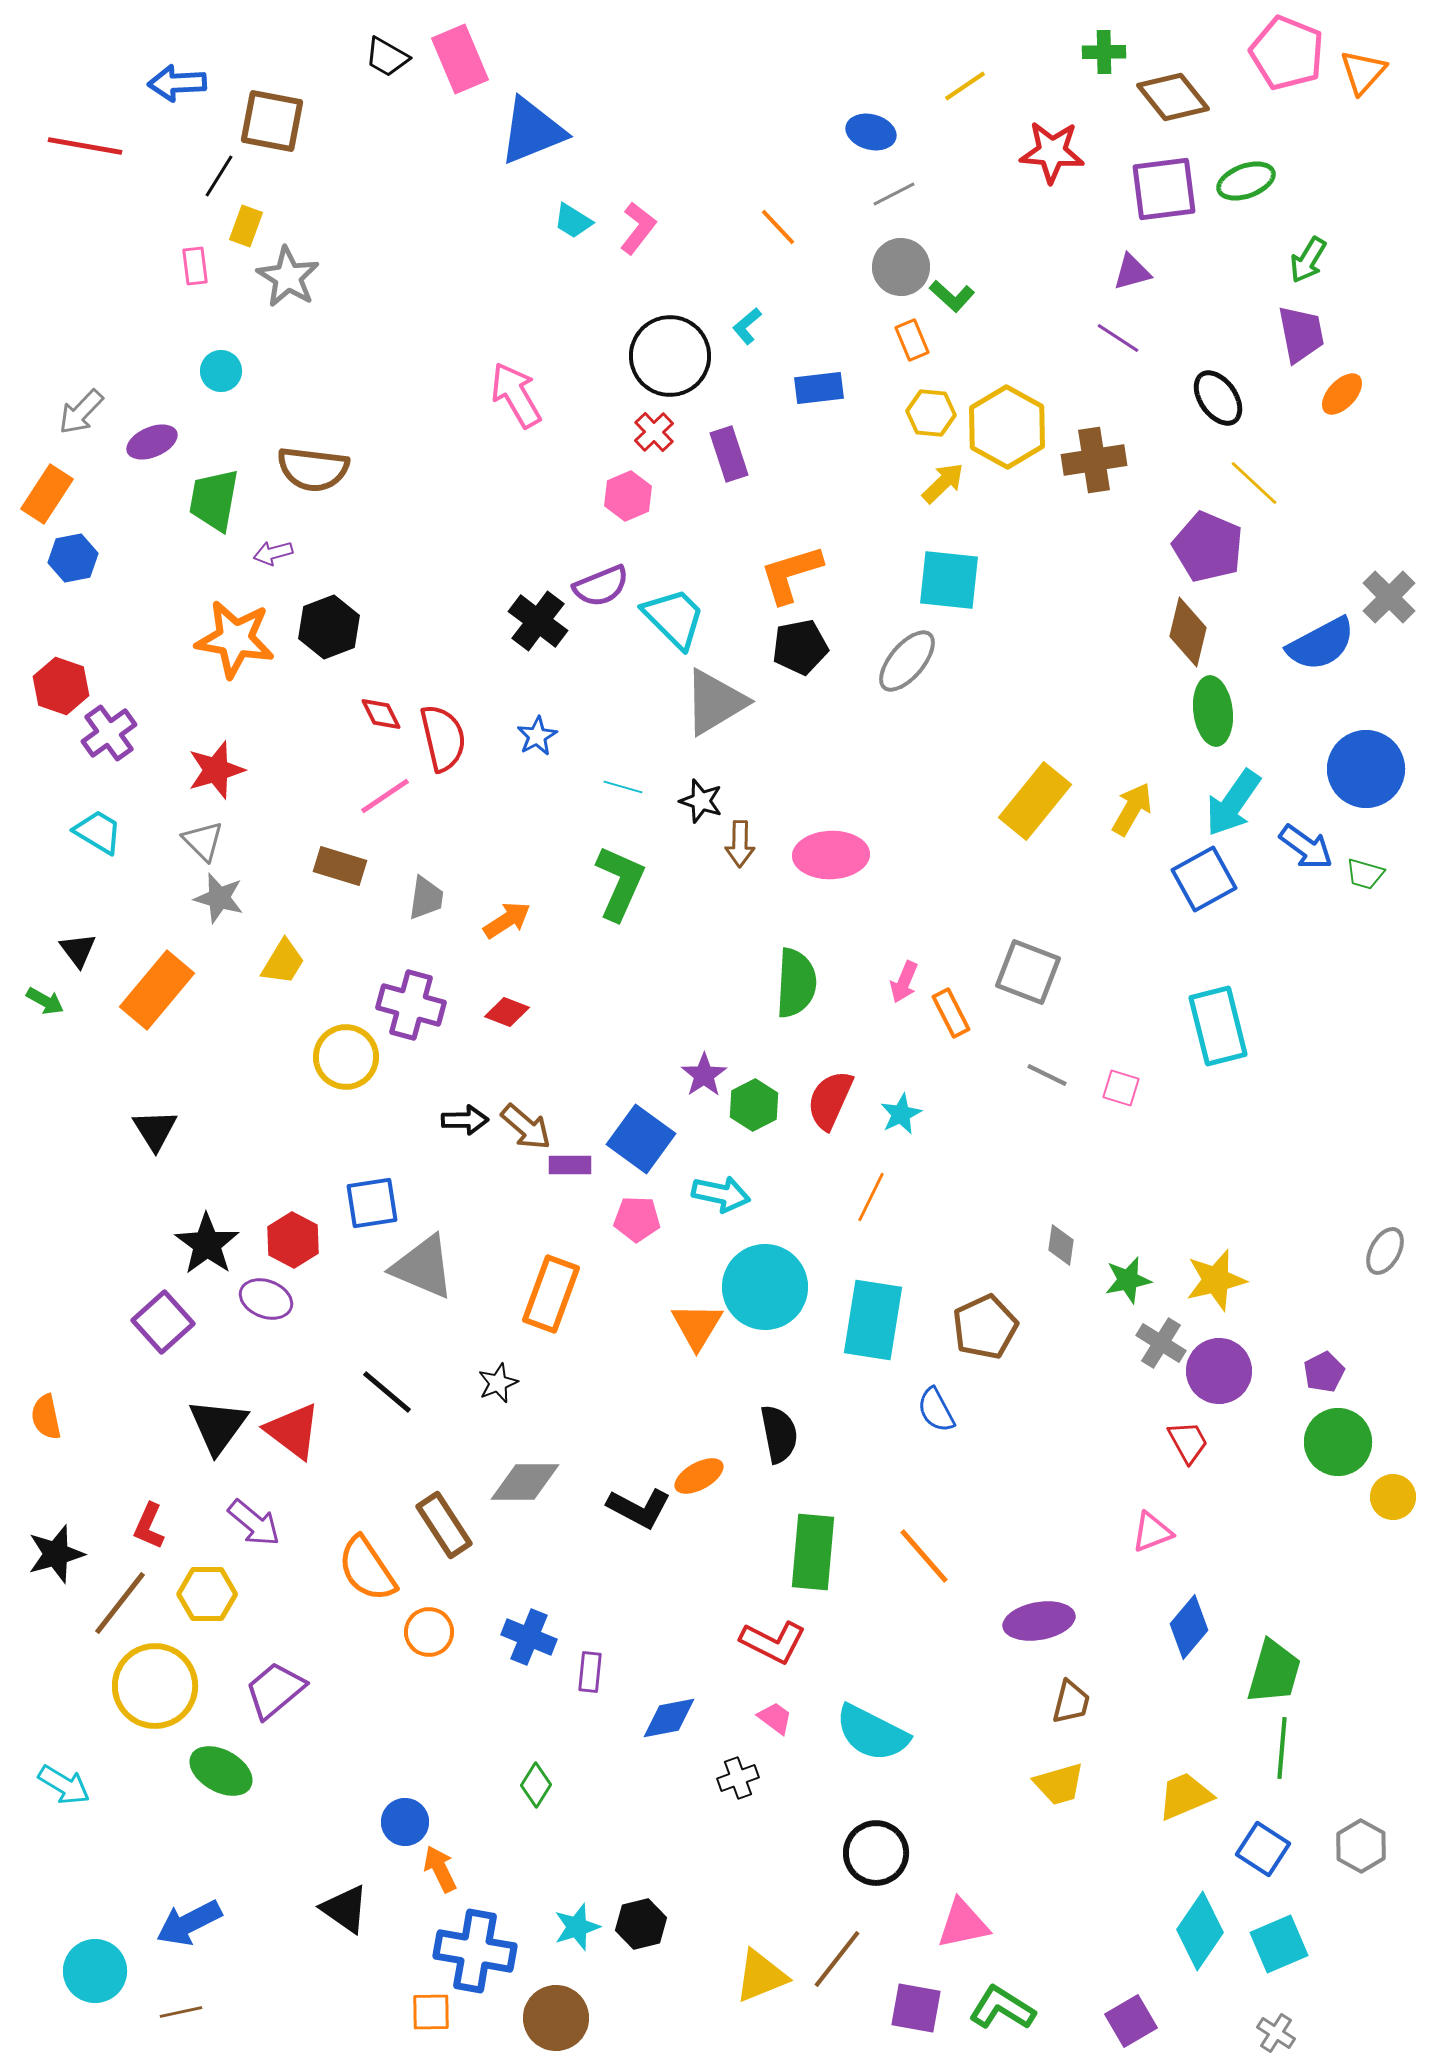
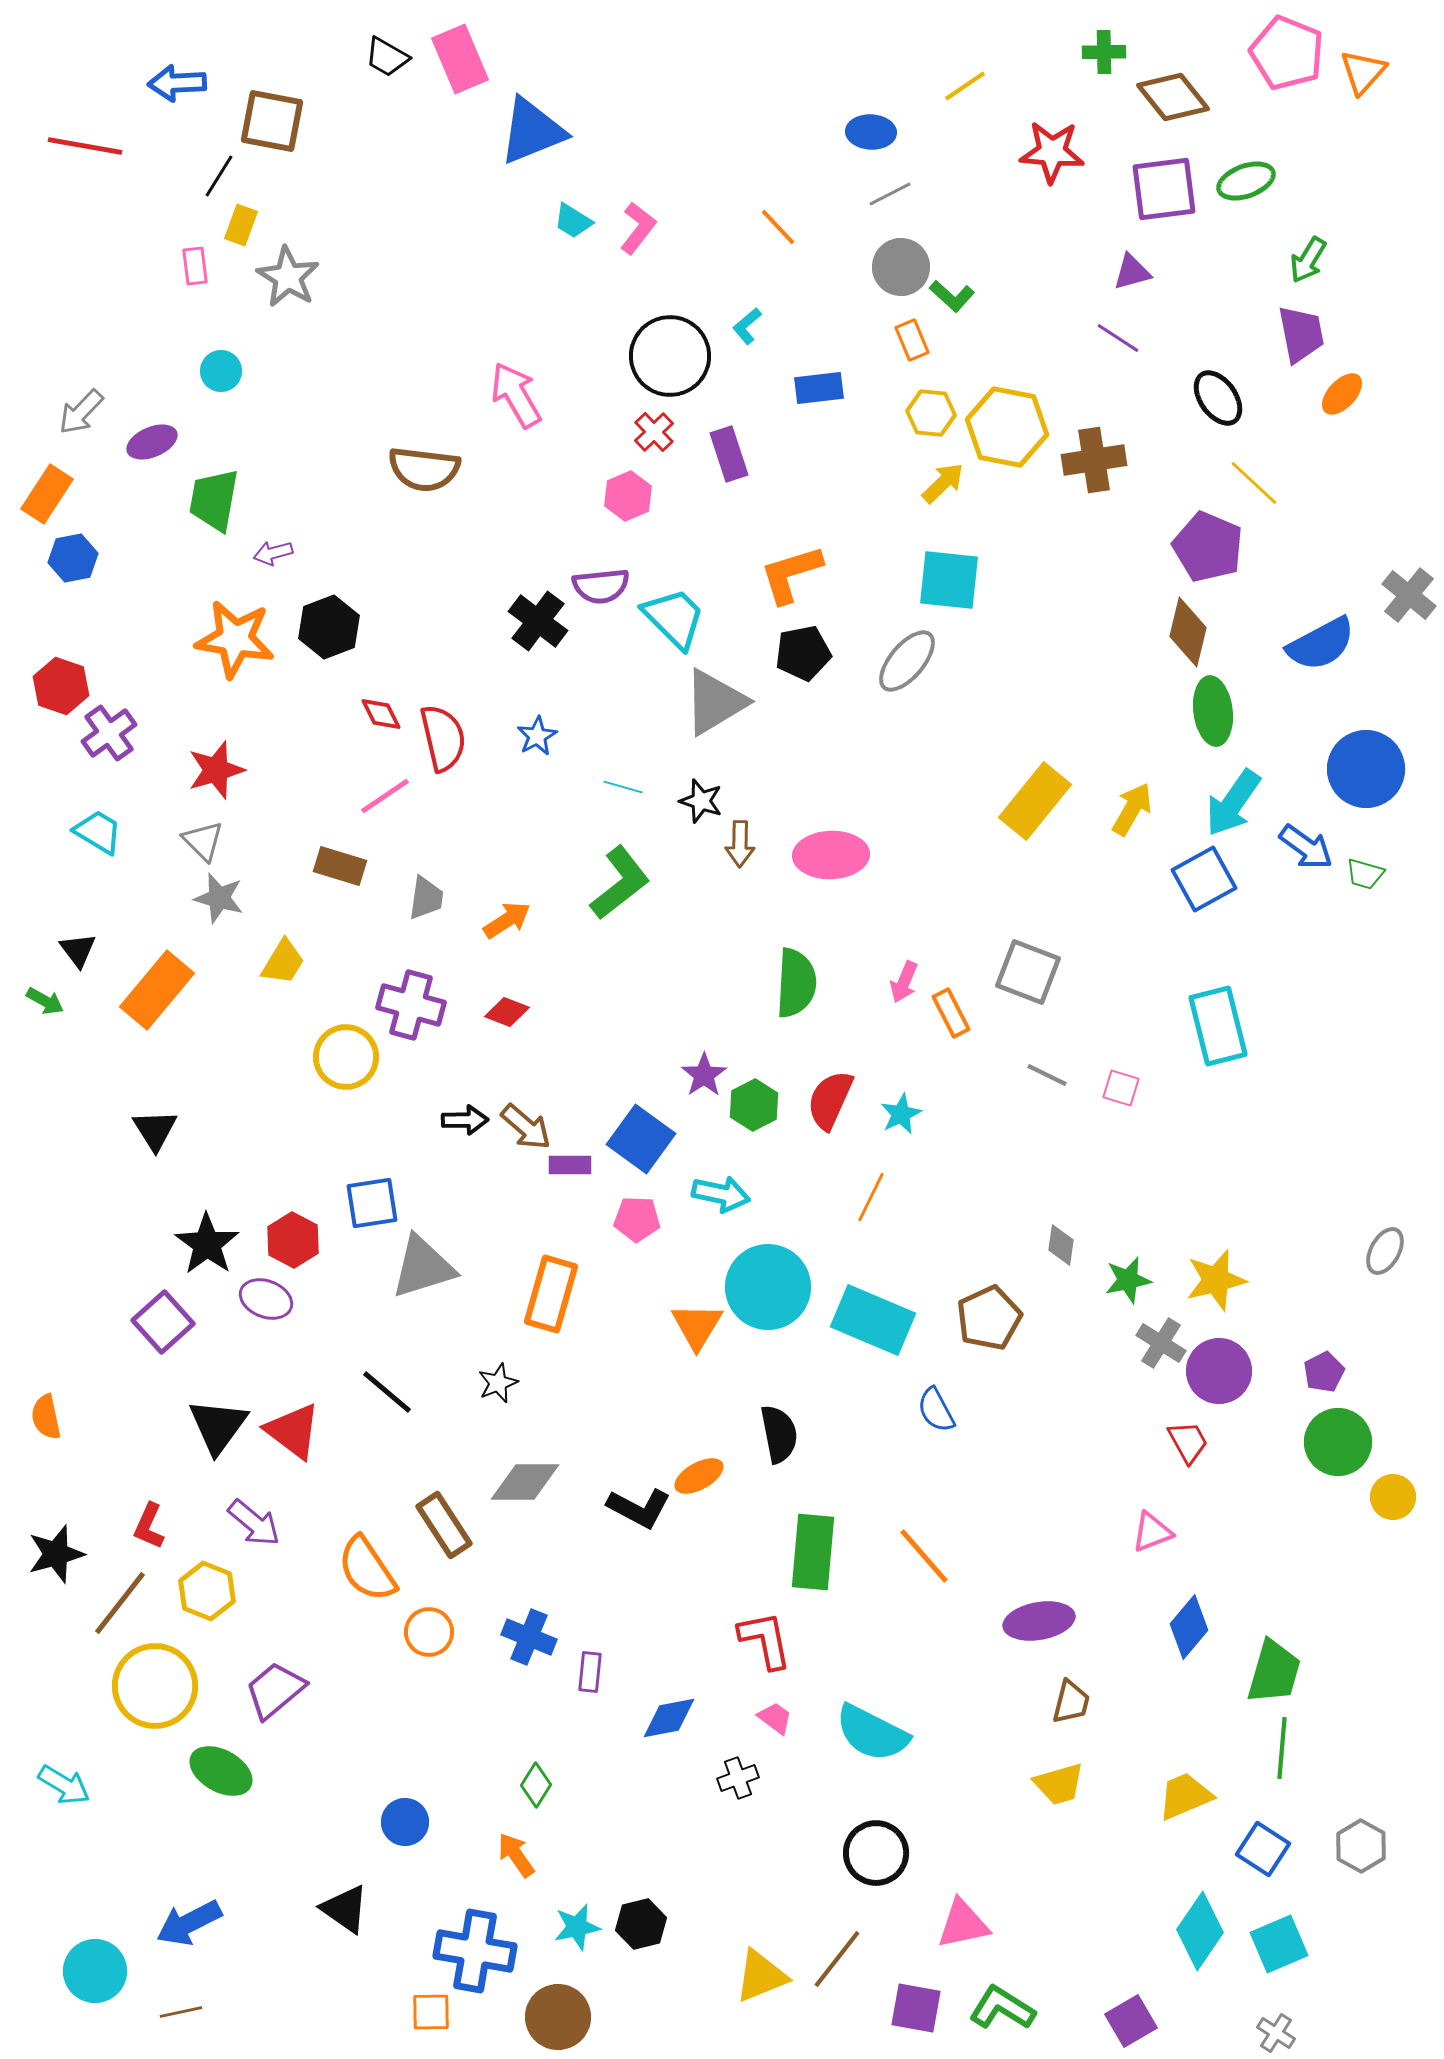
blue ellipse at (871, 132): rotated 12 degrees counterclockwise
gray line at (894, 194): moved 4 px left
yellow rectangle at (246, 226): moved 5 px left, 1 px up
yellow hexagon at (1007, 427): rotated 18 degrees counterclockwise
brown semicircle at (313, 469): moved 111 px right
purple semicircle at (601, 586): rotated 16 degrees clockwise
gray cross at (1389, 597): moved 20 px right, 2 px up; rotated 6 degrees counterclockwise
black pentagon at (800, 647): moved 3 px right, 6 px down
green L-shape at (620, 883): rotated 28 degrees clockwise
gray triangle at (423, 1267): rotated 40 degrees counterclockwise
cyan circle at (765, 1287): moved 3 px right
orange rectangle at (551, 1294): rotated 4 degrees counterclockwise
cyan rectangle at (873, 1320): rotated 76 degrees counterclockwise
brown pentagon at (985, 1327): moved 4 px right, 9 px up
yellow hexagon at (207, 1594): moved 3 px up; rotated 22 degrees clockwise
red L-shape at (773, 1642): moved 8 px left, 2 px up; rotated 128 degrees counterclockwise
orange arrow at (440, 1869): moved 76 px right, 14 px up; rotated 9 degrees counterclockwise
cyan star at (577, 1927): rotated 6 degrees clockwise
brown circle at (556, 2018): moved 2 px right, 1 px up
